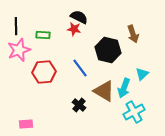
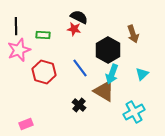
black hexagon: rotated 15 degrees clockwise
red hexagon: rotated 20 degrees clockwise
cyan arrow: moved 12 px left, 14 px up
pink rectangle: rotated 16 degrees counterclockwise
